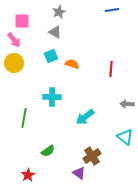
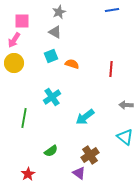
pink arrow: rotated 70 degrees clockwise
cyan cross: rotated 36 degrees counterclockwise
gray arrow: moved 1 px left, 1 px down
green semicircle: moved 3 px right
brown cross: moved 2 px left, 1 px up
red star: moved 1 px up
